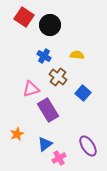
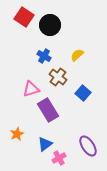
yellow semicircle: rotated 48 degrees counterclockwise
